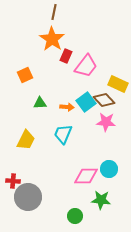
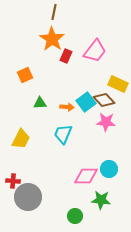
pink trapezoid: moved 9 px right, 15 px up
yellow trapezoid: moved 5 px left, 1 px up
